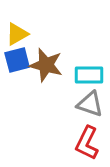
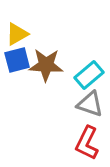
brown star: rotated 12 degrees counterclockwise
cyan rectangle: rotated 40 degrees counterclockwise
